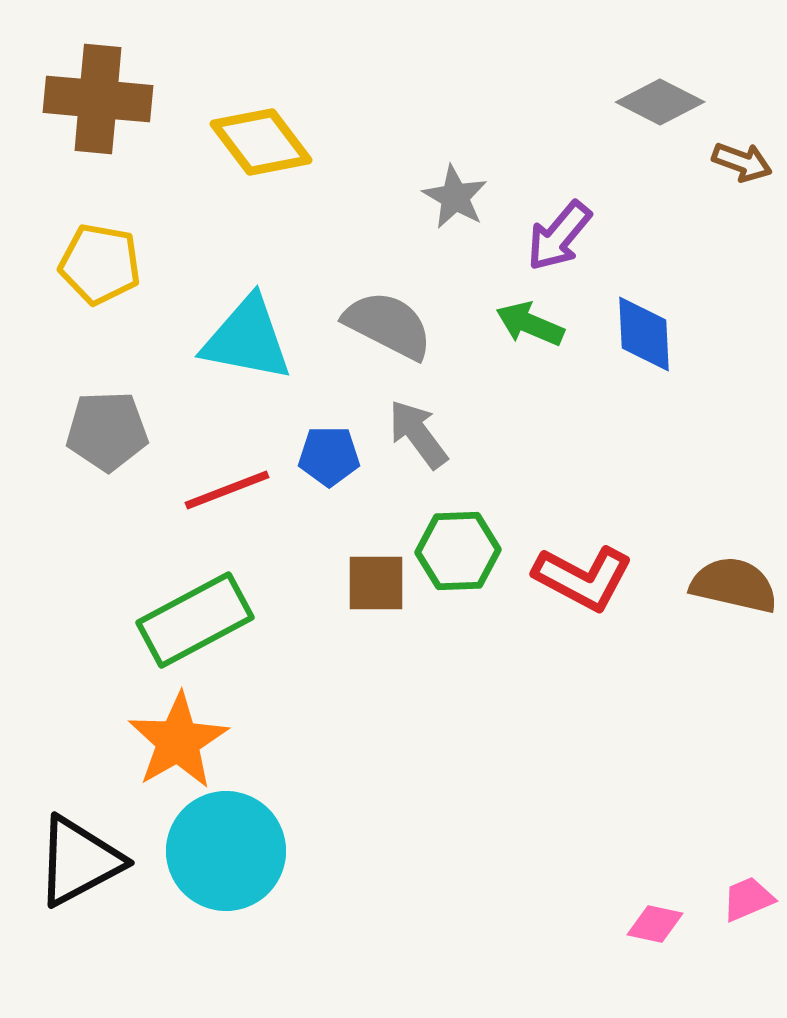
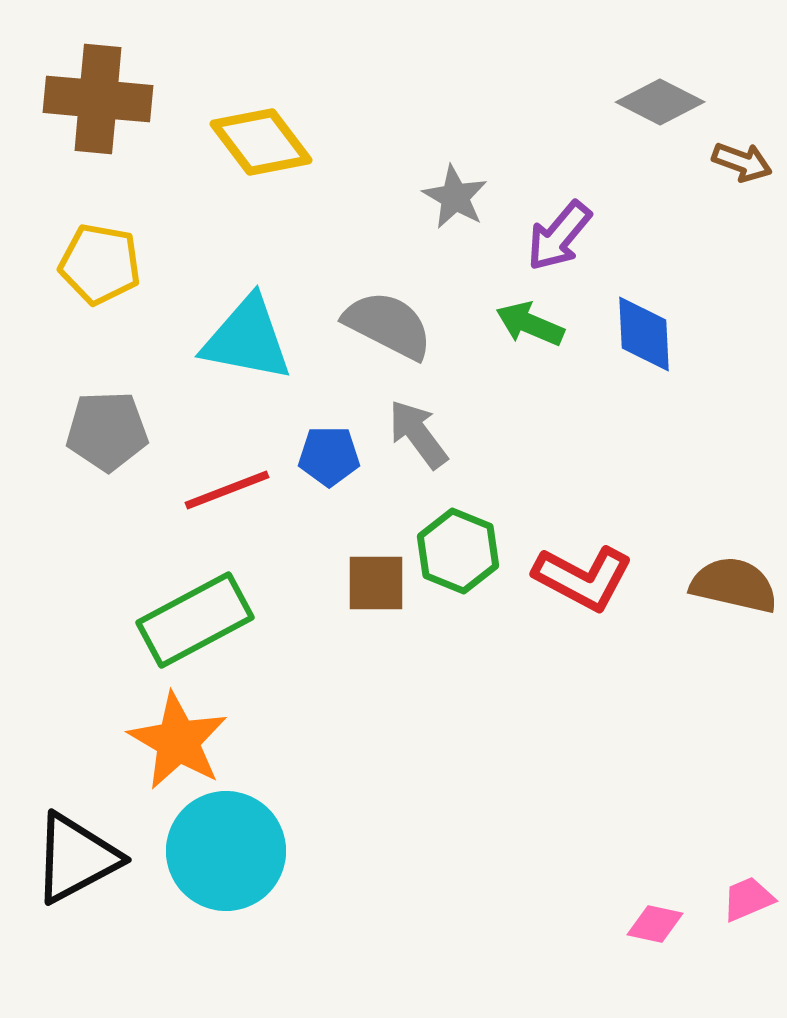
green hexagon: rotated 24 degrees clockwise
orange star: rotated 12 degrees counterclockwise
black triangle: moved 3 px left, 3 px up
